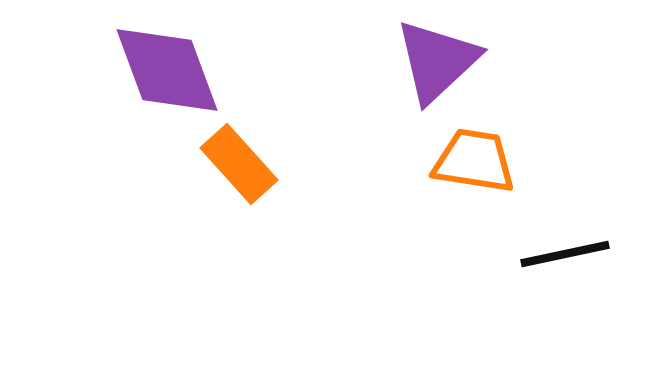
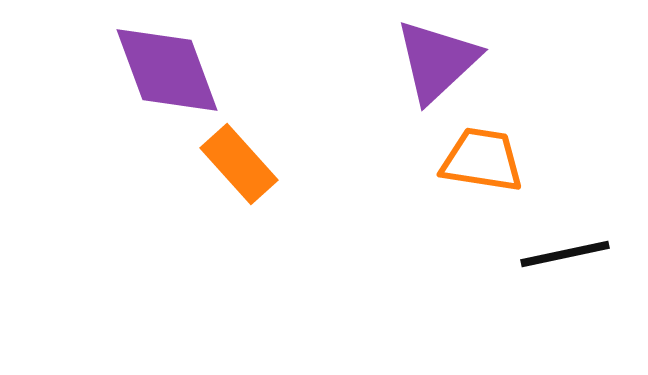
orange trapezoid: moved 8 px right, 1 px up
